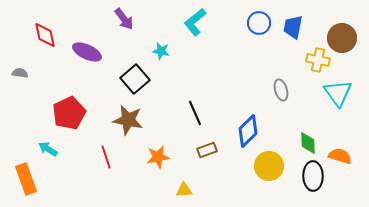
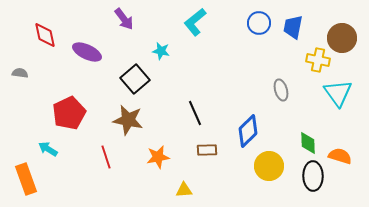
brown rectangle: rotated 18 degrees clockwise
